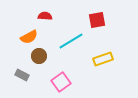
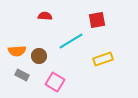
orange semicircle: moved 12 px left, 14 px down; rotated 24 degrees clockwise
pink square: moved 6 px left; rotated 24 degrees counterclockwise
